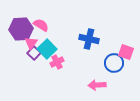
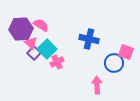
pink triangle: rotated 24 degrees counterclockwise
pink arrow: rotated 90 degrees clockwise
